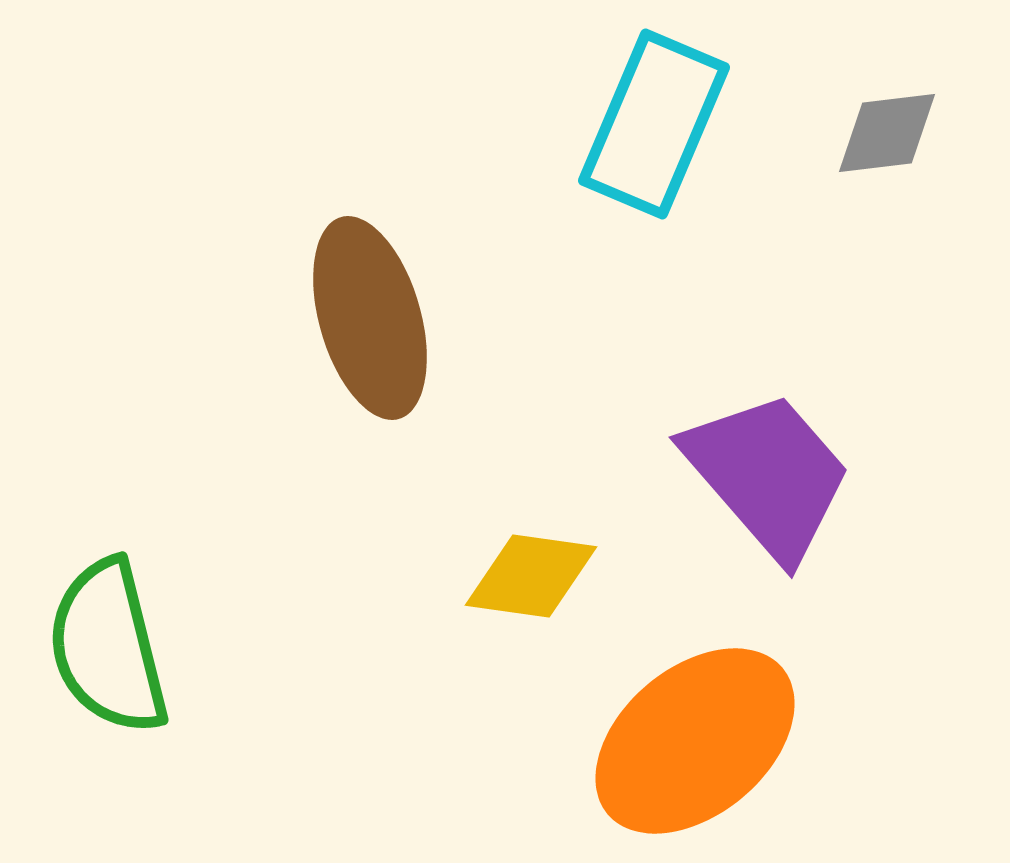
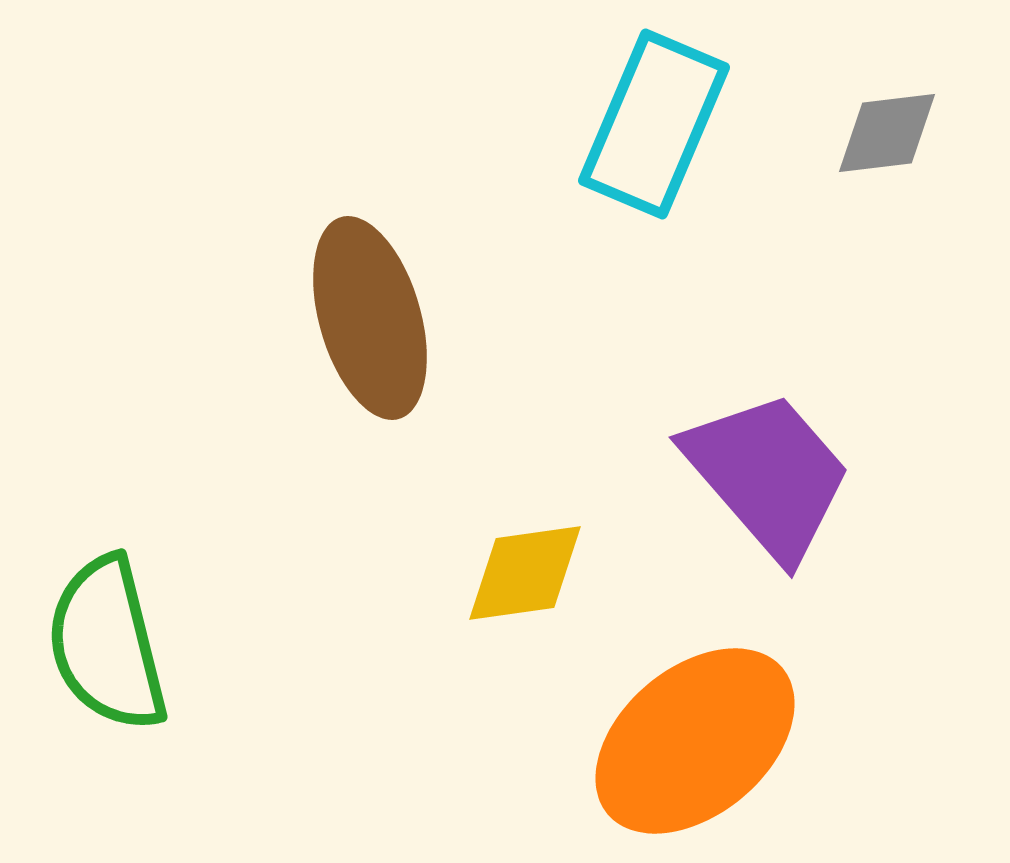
yellow diamond: moved 6 px left, 3 px up; rotated 16 degrees counterclockwise
green semicircle: moved 1 px left, 3 px up
